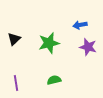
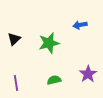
purple star: moved 27 px down; rotated 24 degrees clockwise
